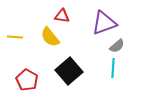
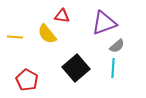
yellow semicircle: moved 3 px left, 3 px up
black square: moved 7 px right, 3 px up
